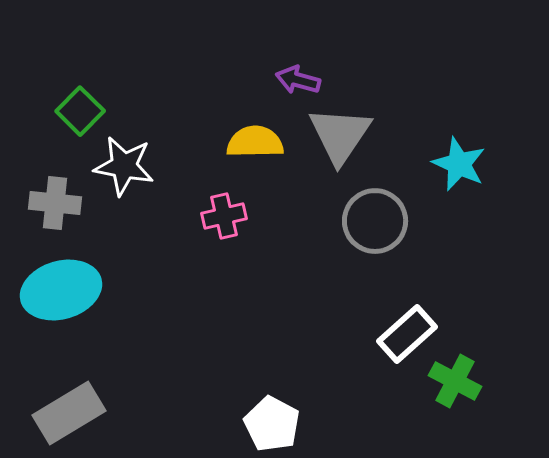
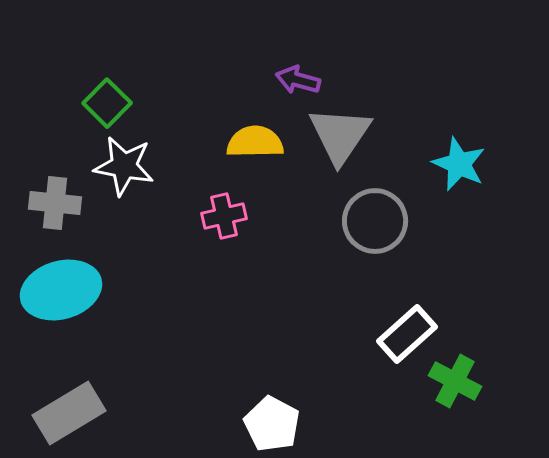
green square: moved 27 px right, 8 px up
